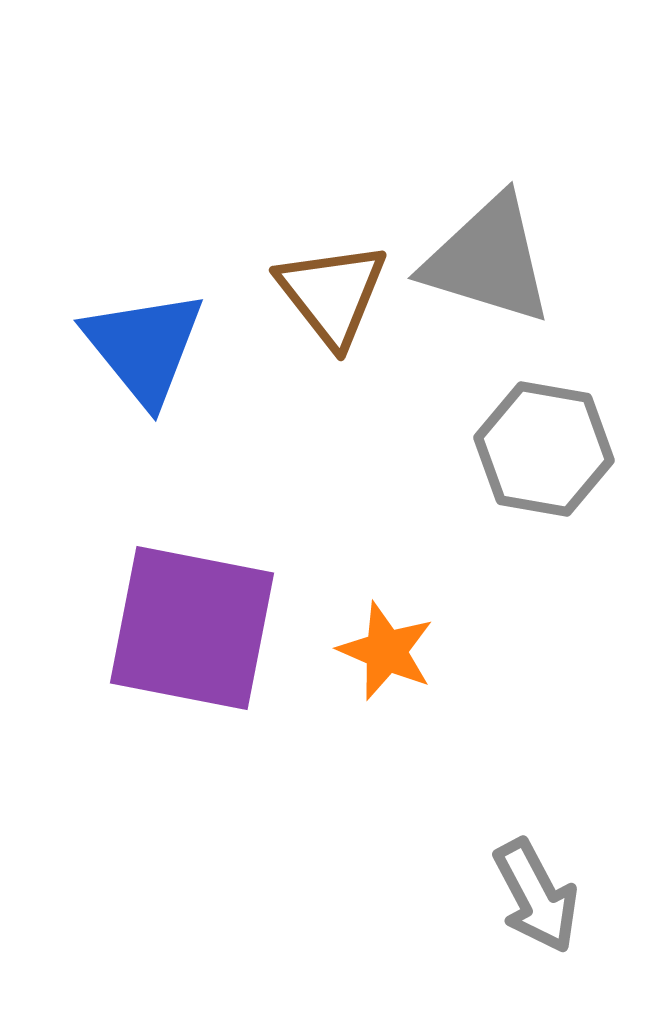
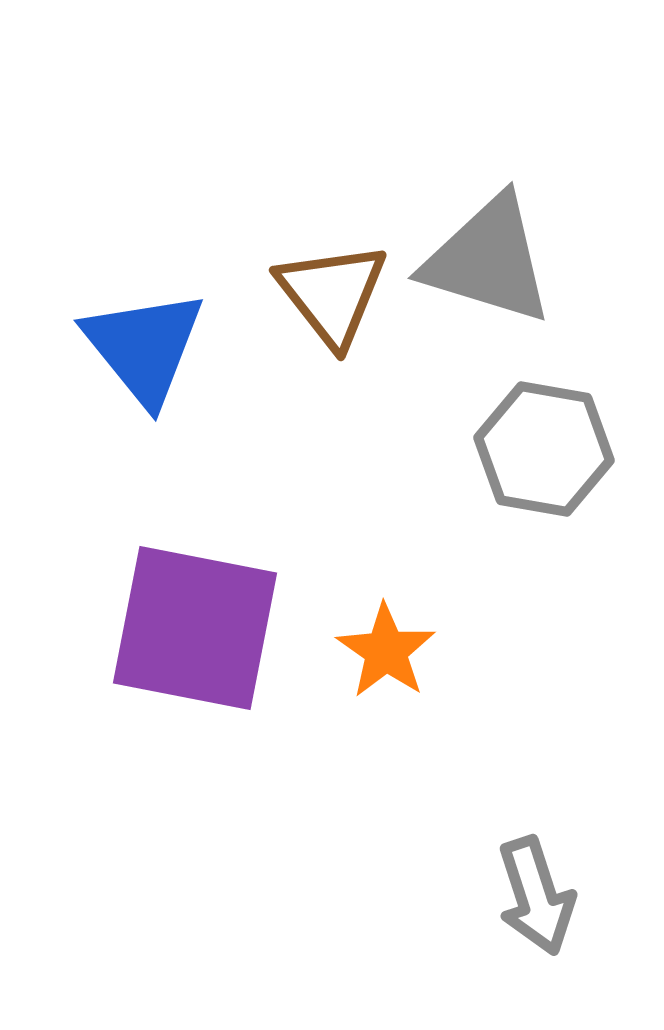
purple square: moved 3 px right
orange star: rotated 12 degrees clockwise
gray arrow: rotated 10 degrees clockwise
